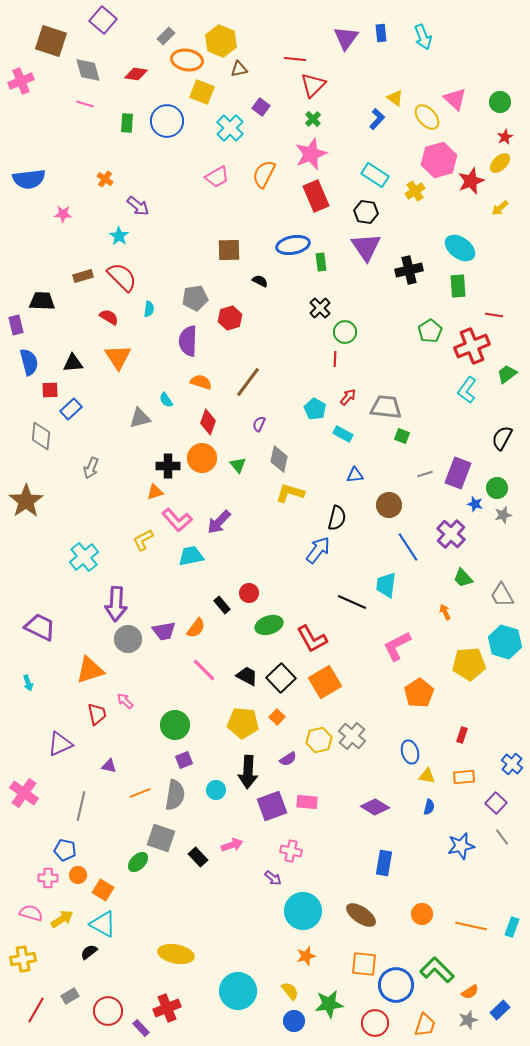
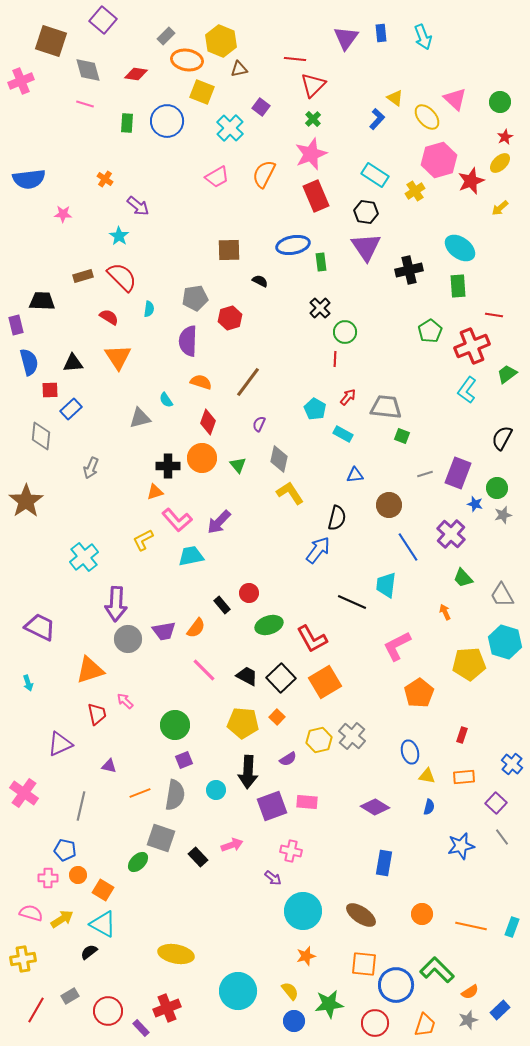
yellow L-shape at (290, 493): rotated 40 degrees clockwise
